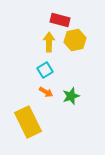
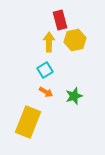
red rectangle: rotated 60 degrees clockwise
green star: moved 3 px right
yellow rectangle: rotated 48 degrees clockwise
